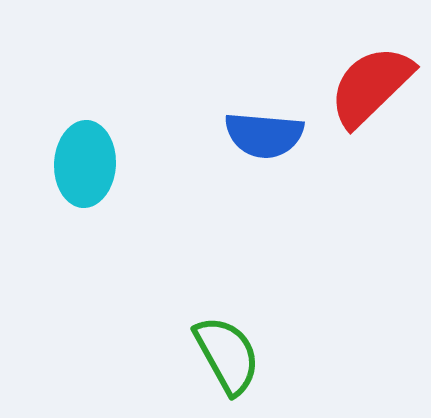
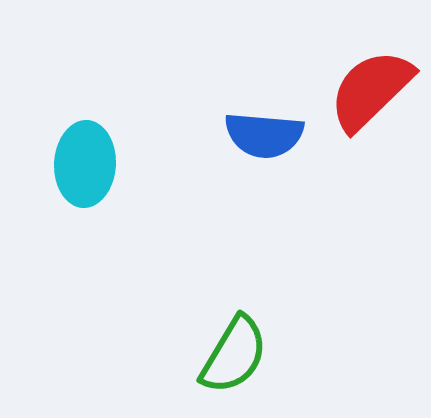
red semicircle: moved 4 px down
green semicircle: moved 7 px right; rotated 60 degrees clockwise
